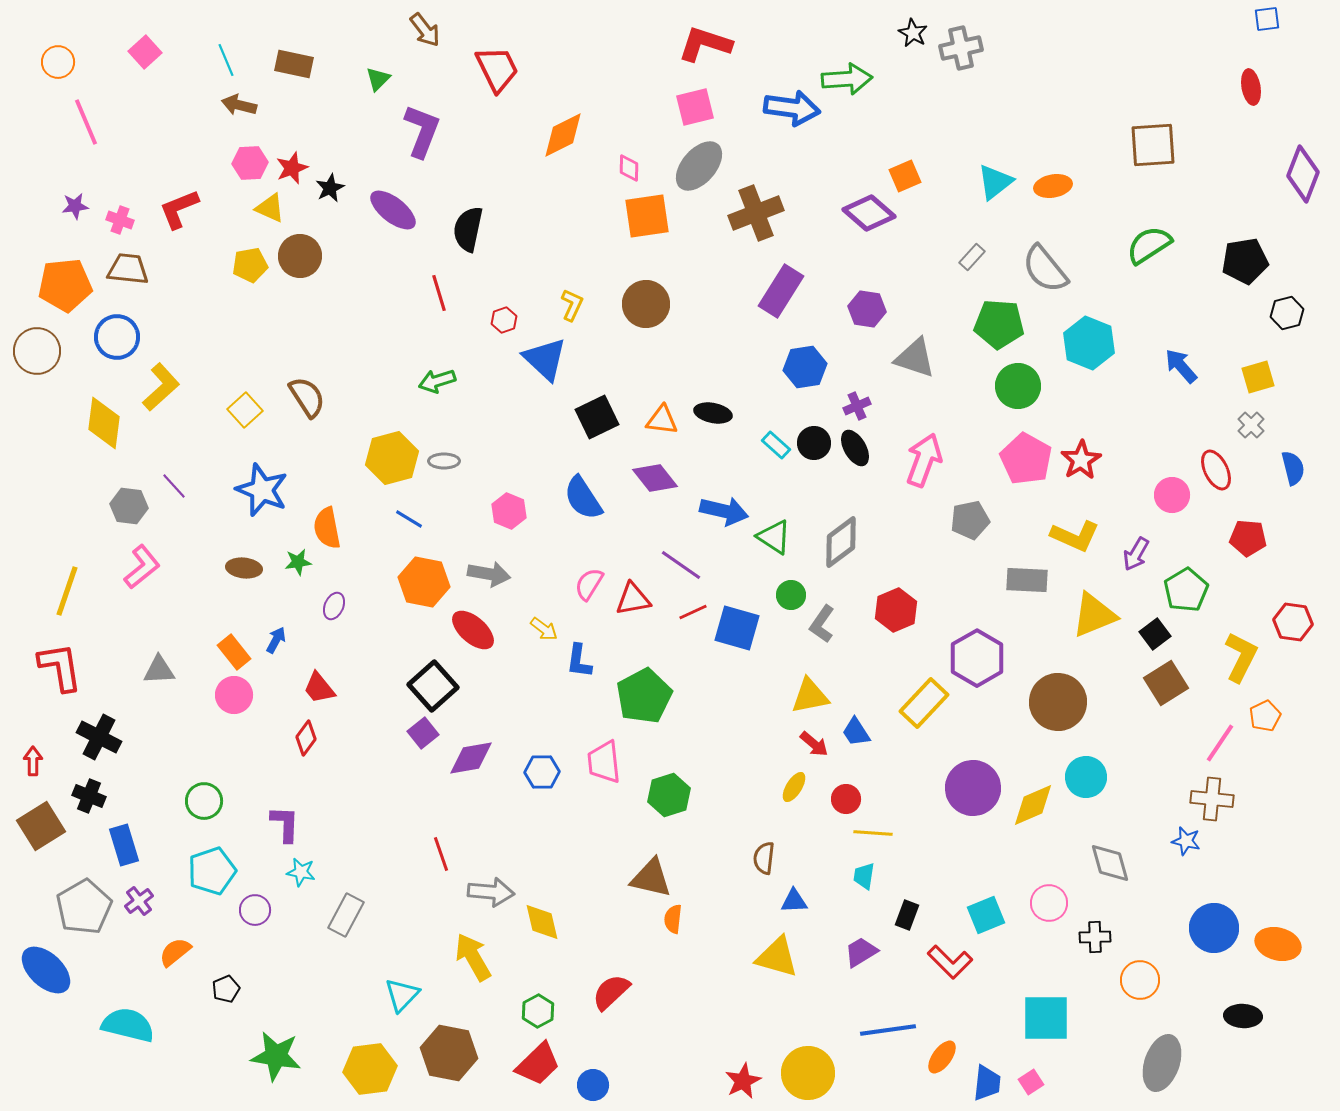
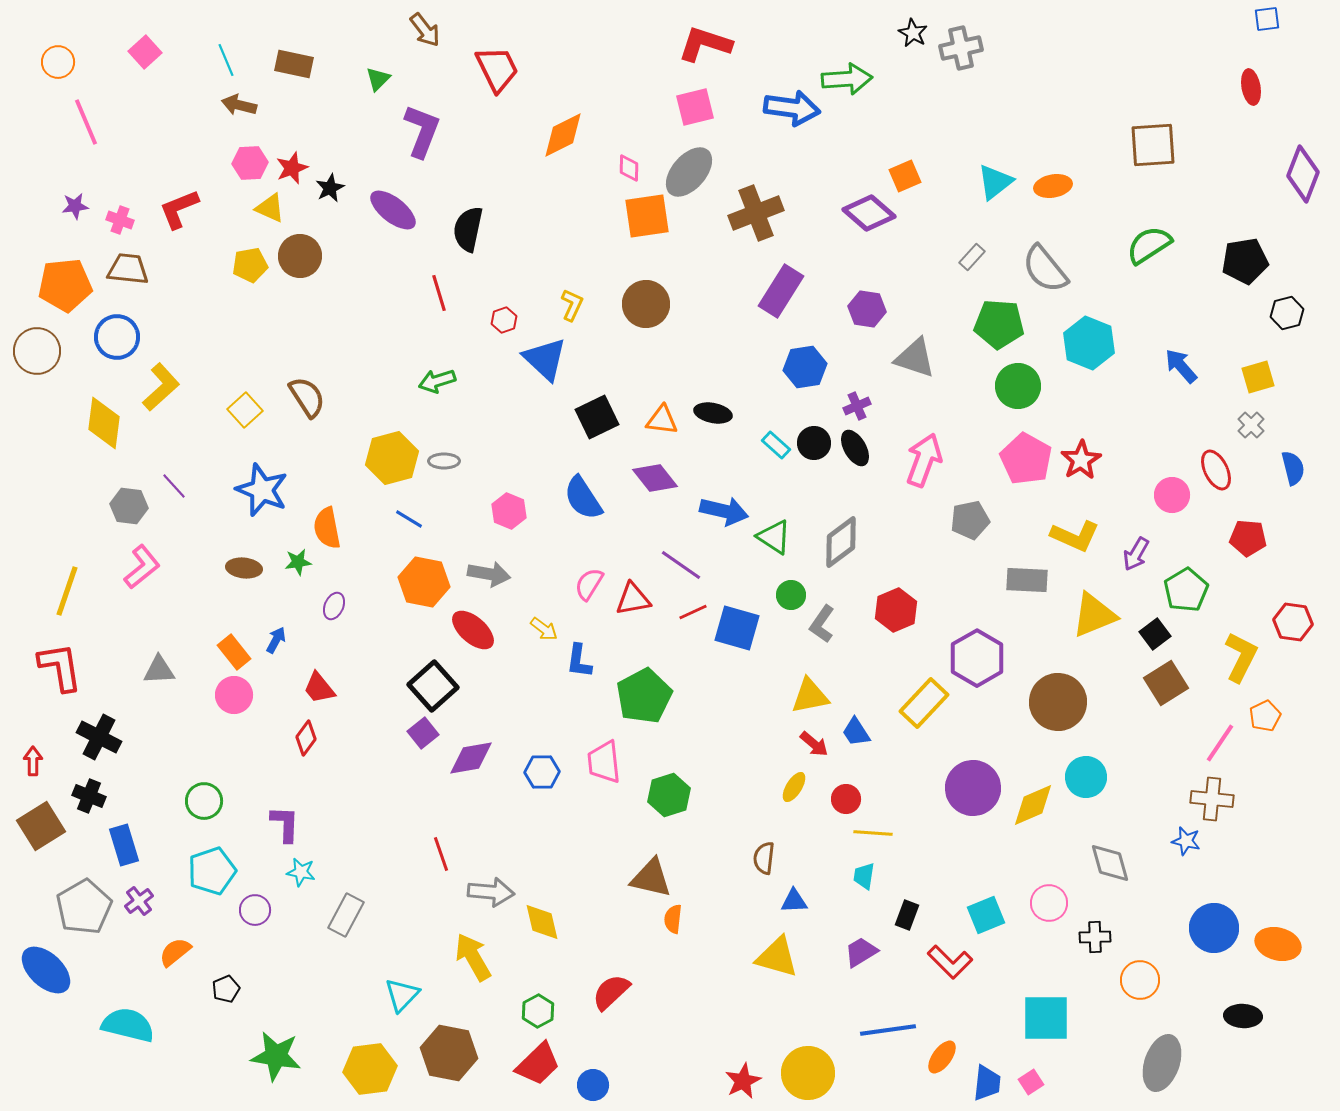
gray ellipse at (699, 166): moved 10 px left, 6 px down
